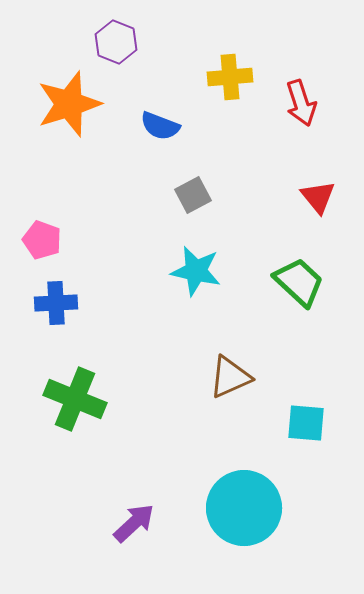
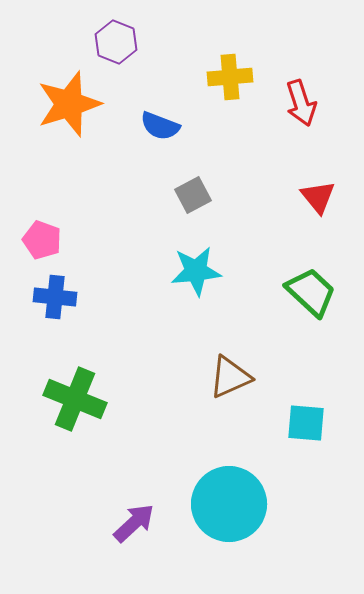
cyan star: rotated 18 degrees counterclockwise
green trapezoid: moved 12 px right, 10 px down
blue cross: moved 1 px left, 6 px up; rotated 9 degrees clockwise
cyan circle: moved 15 px left, 4 px up
